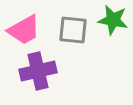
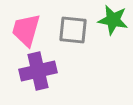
pink trapezoid: moved 2 px right; rotated 135 degrees clockwise
